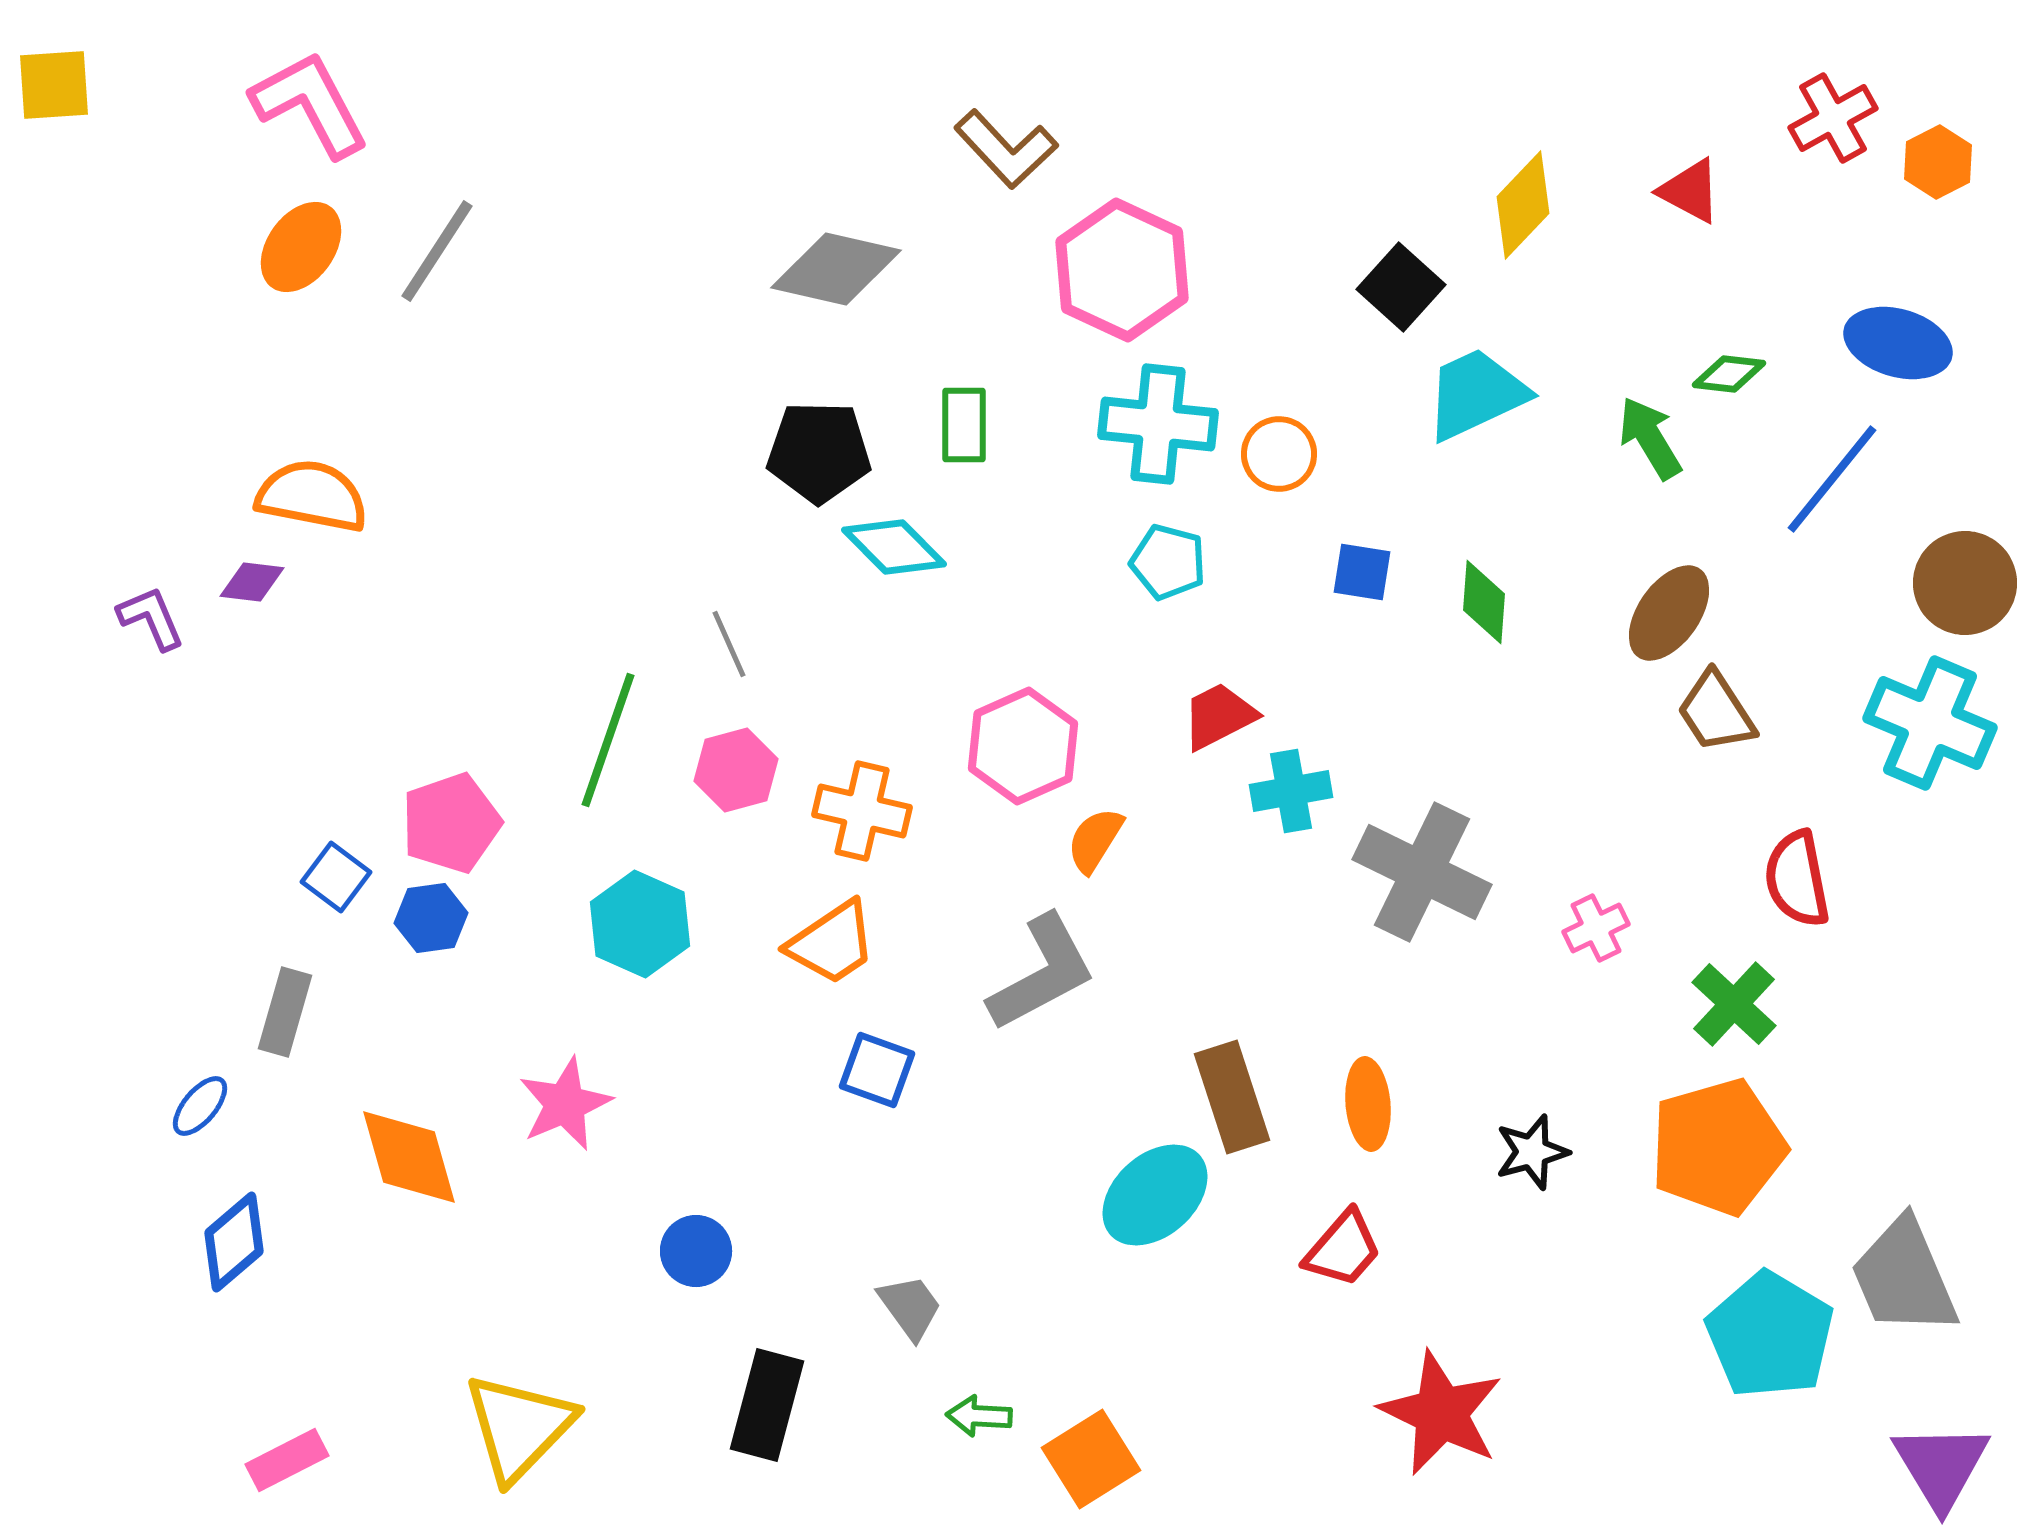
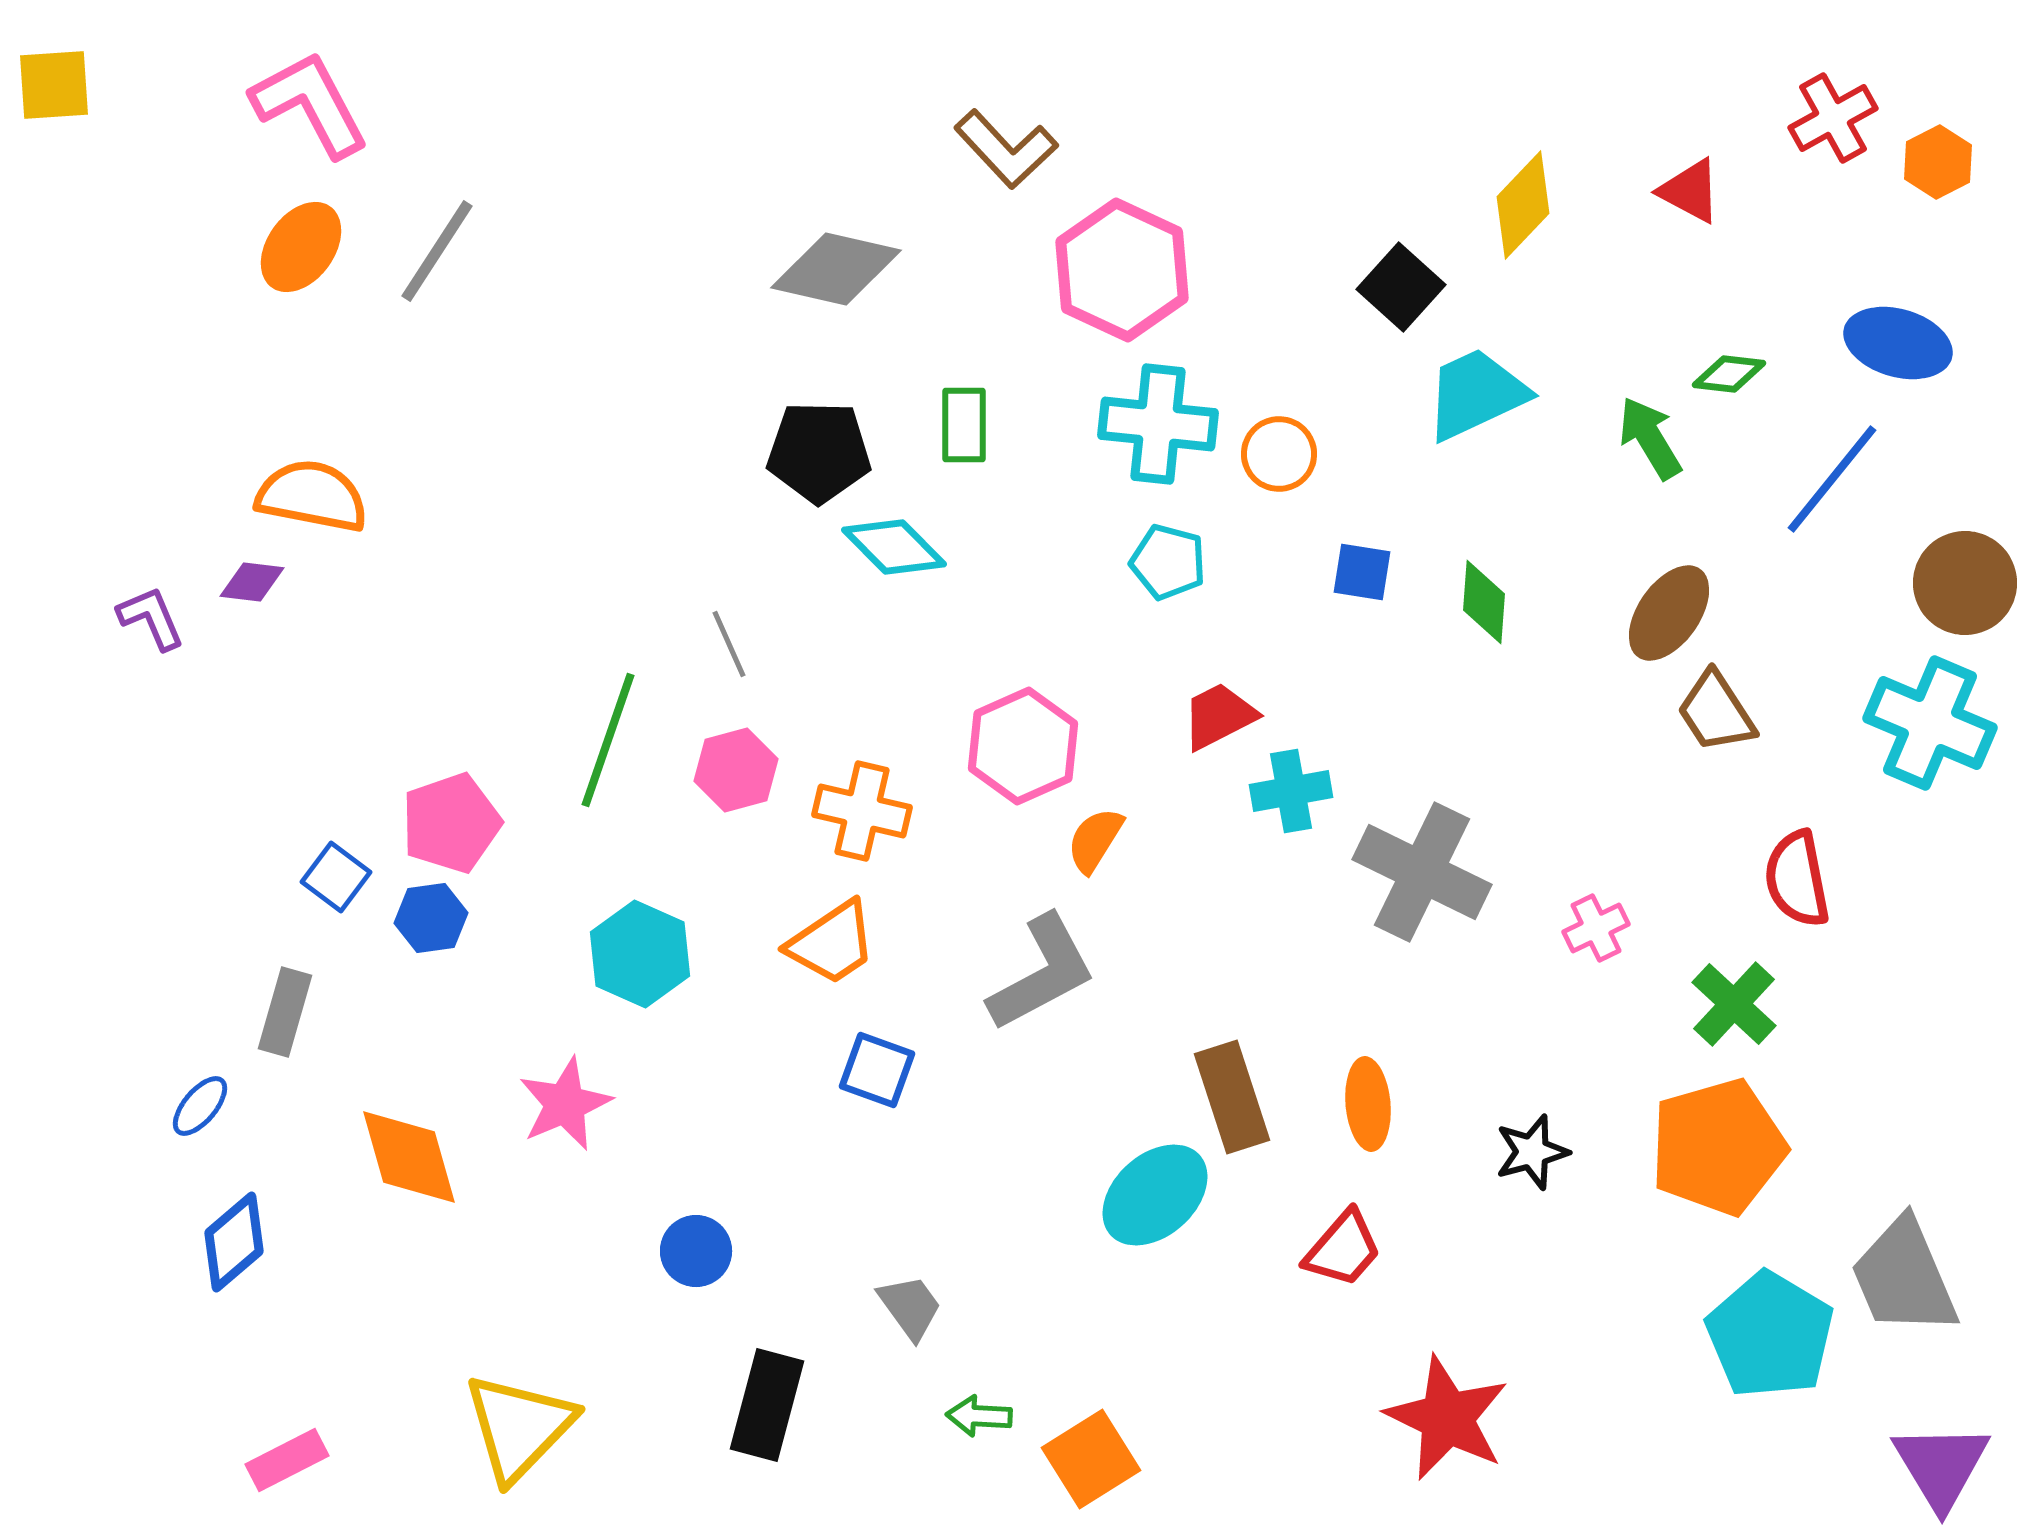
cyan hexagon at (640, 924): moved 30 px down
red star at (1441, 1413): moved 6 px right, 5 px down
